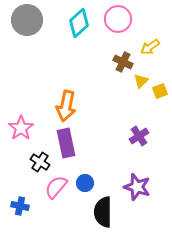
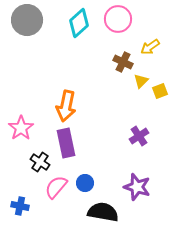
black semicircle: rotated 100 degrees clockwise
